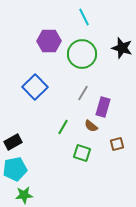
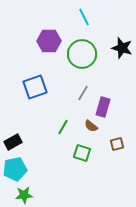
blue square: rotated 25 degrees clockwise
